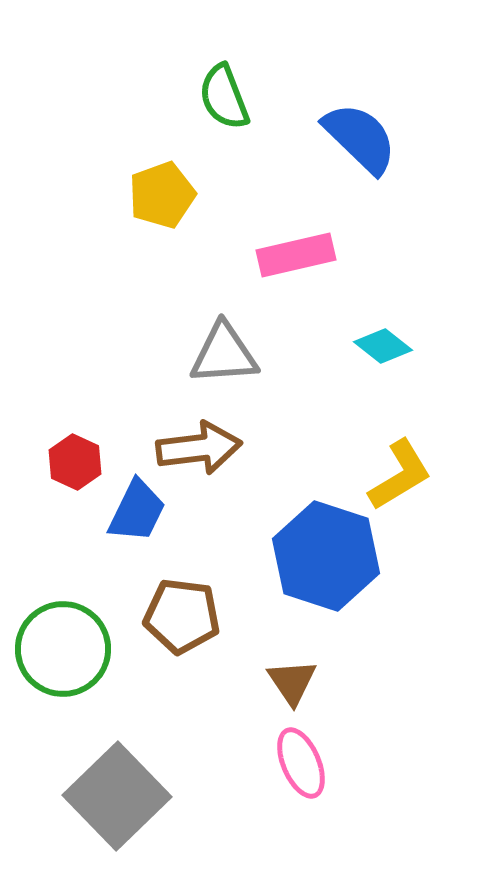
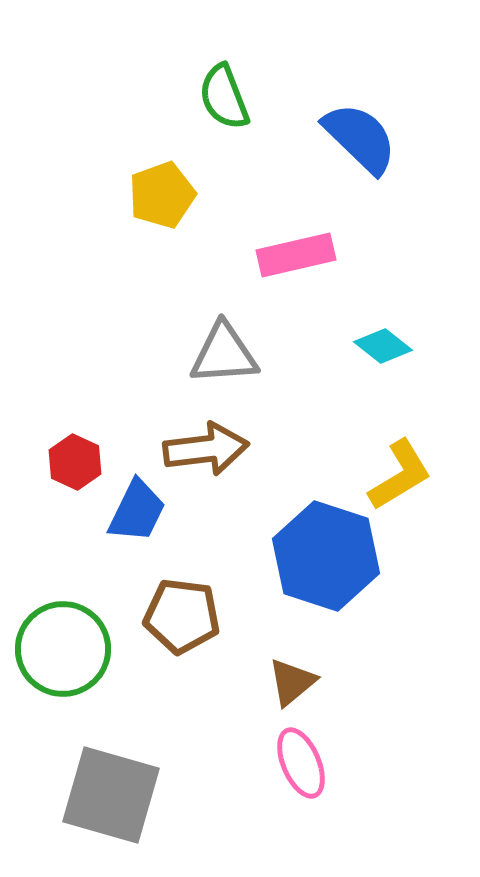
brown arrow: moved 7 px right, 1 px down
brown triangle: rotated 24 degrees clockwise
gray square: moved 6 px left, 1 px up; rotated 30 degrees counterclockwise
